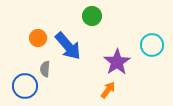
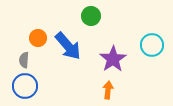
green circle: moved 1 px left
purple star: moved 4 px left, 3 px up
gray semicircle: moved 21 px left, 9 px up
orange arrow: rotated 30 degrees counterclockwise
